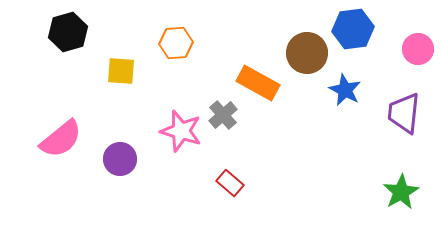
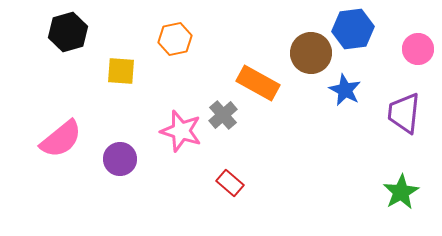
orange hexagon: moved 1 px left, 4 px up; rotated 8 degrees counterclockwise
brown circle: moved 4 px right
